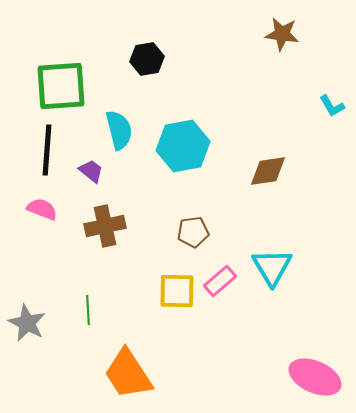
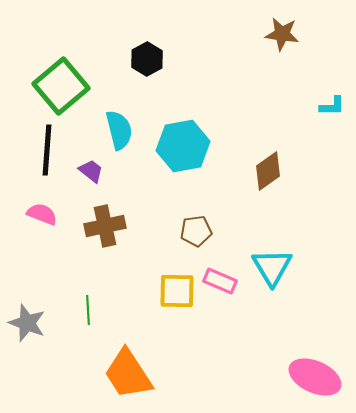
black hexagon: rotated 20 degrees counterclockwise
green square: rotated 36 degrees counterclockwise
cyan L-shape: rotated 60 degrees counterclockwise
brown diamond: rotated 27 degrees counterclockwise
pink semicircle: moved 5 px down
brown pentagon: moved 3 px right, 1 px up
pink rectangle: rotated 64 degrees clockwise
gray star: rotated 6 degrees counterclockwise
